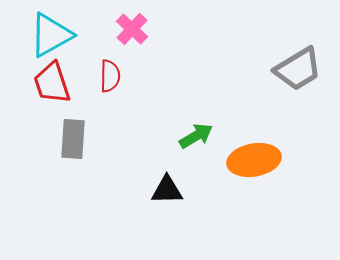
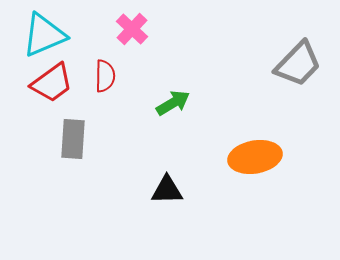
cyan triangle: moved 7 px left; rotated 6 degrees clockwise
gray trapezoid: moved 5 px up; rotated 15 degrees counterclockwise
red semicircle: moved 5 px left
red trapezoid: rotated 108 degrees counterclockwise
green arrow: moved 23 px left, 33 px up
orange ellipse: moved 1 px right, 3 px up
